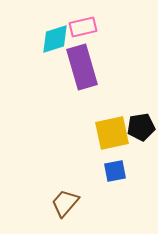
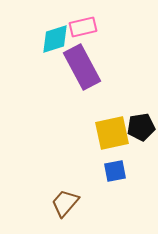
purple rectangle: rotated 12 degrees counterclockwise
